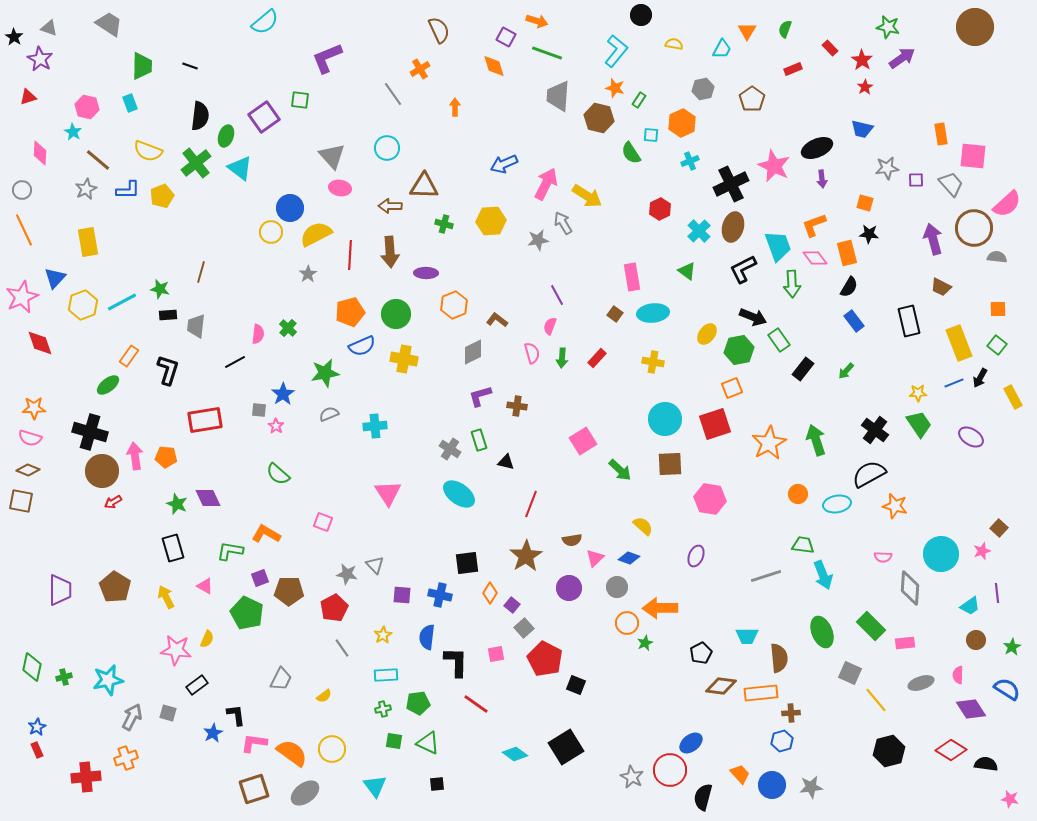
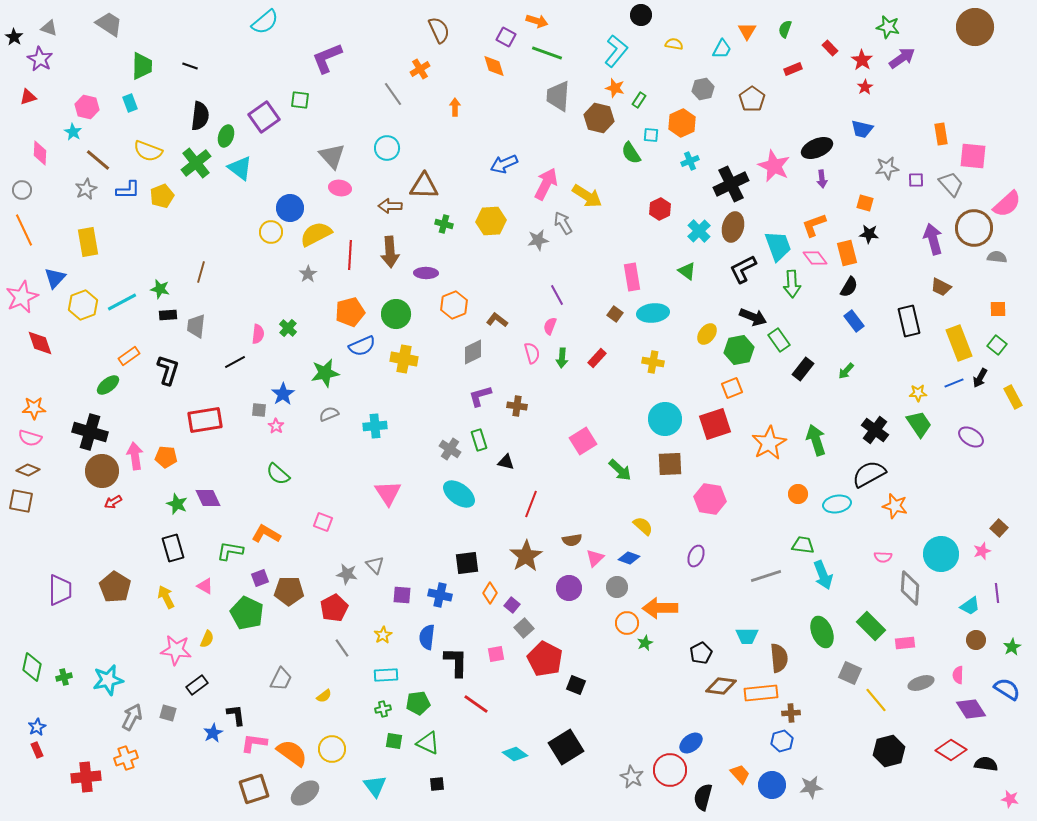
orange rectangle at (129, 356): rotated 20 degrees clockwise
